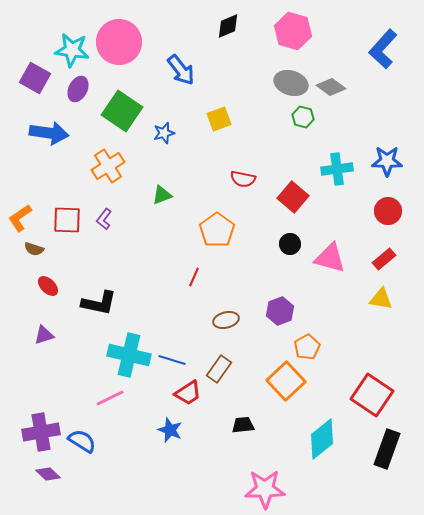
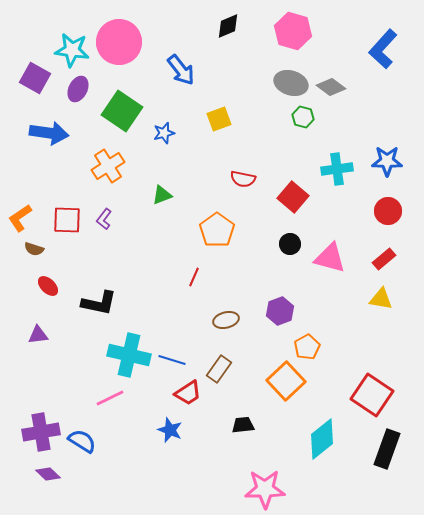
purple triangle at (44, 335): moved 6 px left; rotated 10 degrees clockwise
